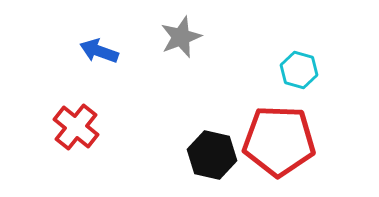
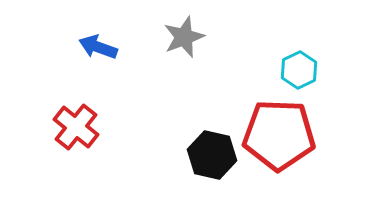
gray star: moved 3 px right
blue arrow: moved 1 px left, 4 px up
cyan hexagon: rotated 18 degrees clockwise
red pentagon: moved 6 px up
